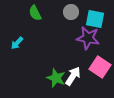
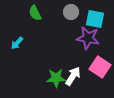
green star: rotated 24 degrees counterclockwise
